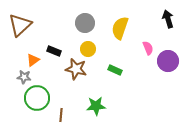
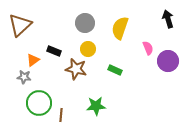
green circle: moved 2 px right, 5 px down
